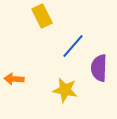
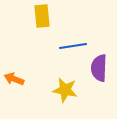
yellow rectangle: rotated 20 degrees clockwise
blue line: rotated 40 degrees clockwise
orange arrow: rotated 18 degrees clockwise
